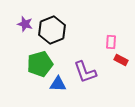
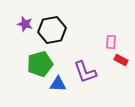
black hexagon: rotated 12 degrees clockwise
